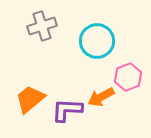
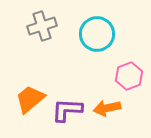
cyan circle: moved 7 px up
pink hexagon: moved 1 px right, 1 px up
orange arrow: moved 6 px right, 11 px down; rotated 16 degrees clockwise
